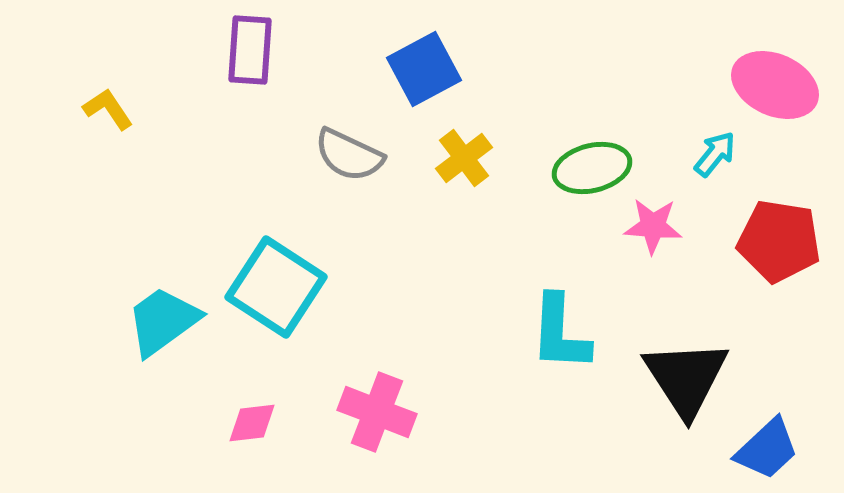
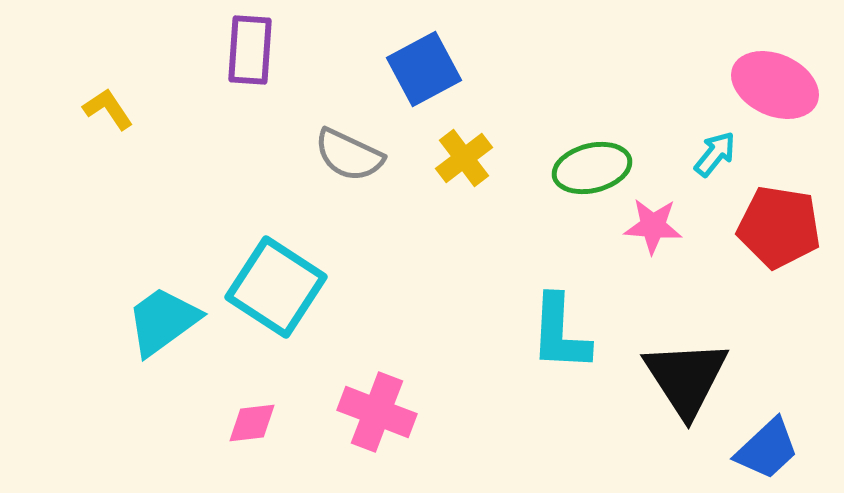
red pentagon: moved 14 px up
